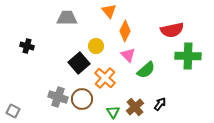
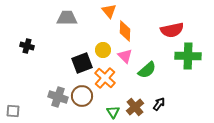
orange diamond: rotated 25 degrees counterclockwise
yellow circle: moved 7 px right, 4 px down
pink triangle: moved 3 px left, 1 px down
black square: moved 3 px right; rotated 20 degrees clockwise
green semicircle: moved 1 px right
brown circle: moved 3 px up
black arrow: moved 1 px left
gray square: rotated 24 degrees counterclockwise
